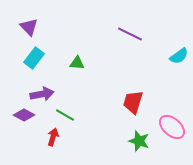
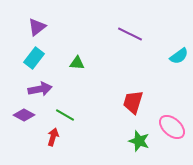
purple triangle: moved 8 px right; rotated 36 degrees clockwise
purple arrow: moved 2 px left, 5 px up
